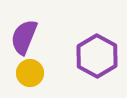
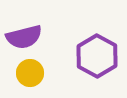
purple semicircle: rotated 126 degrees counterclockwise
